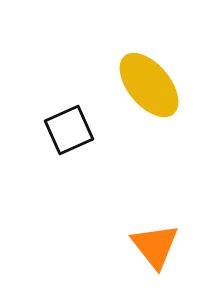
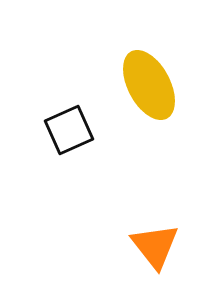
yellow ellipse: rotated 12 degrees clockwise
